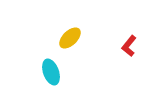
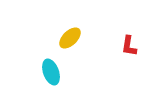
red L-shape: rotated 30 degrees counterclockwise
